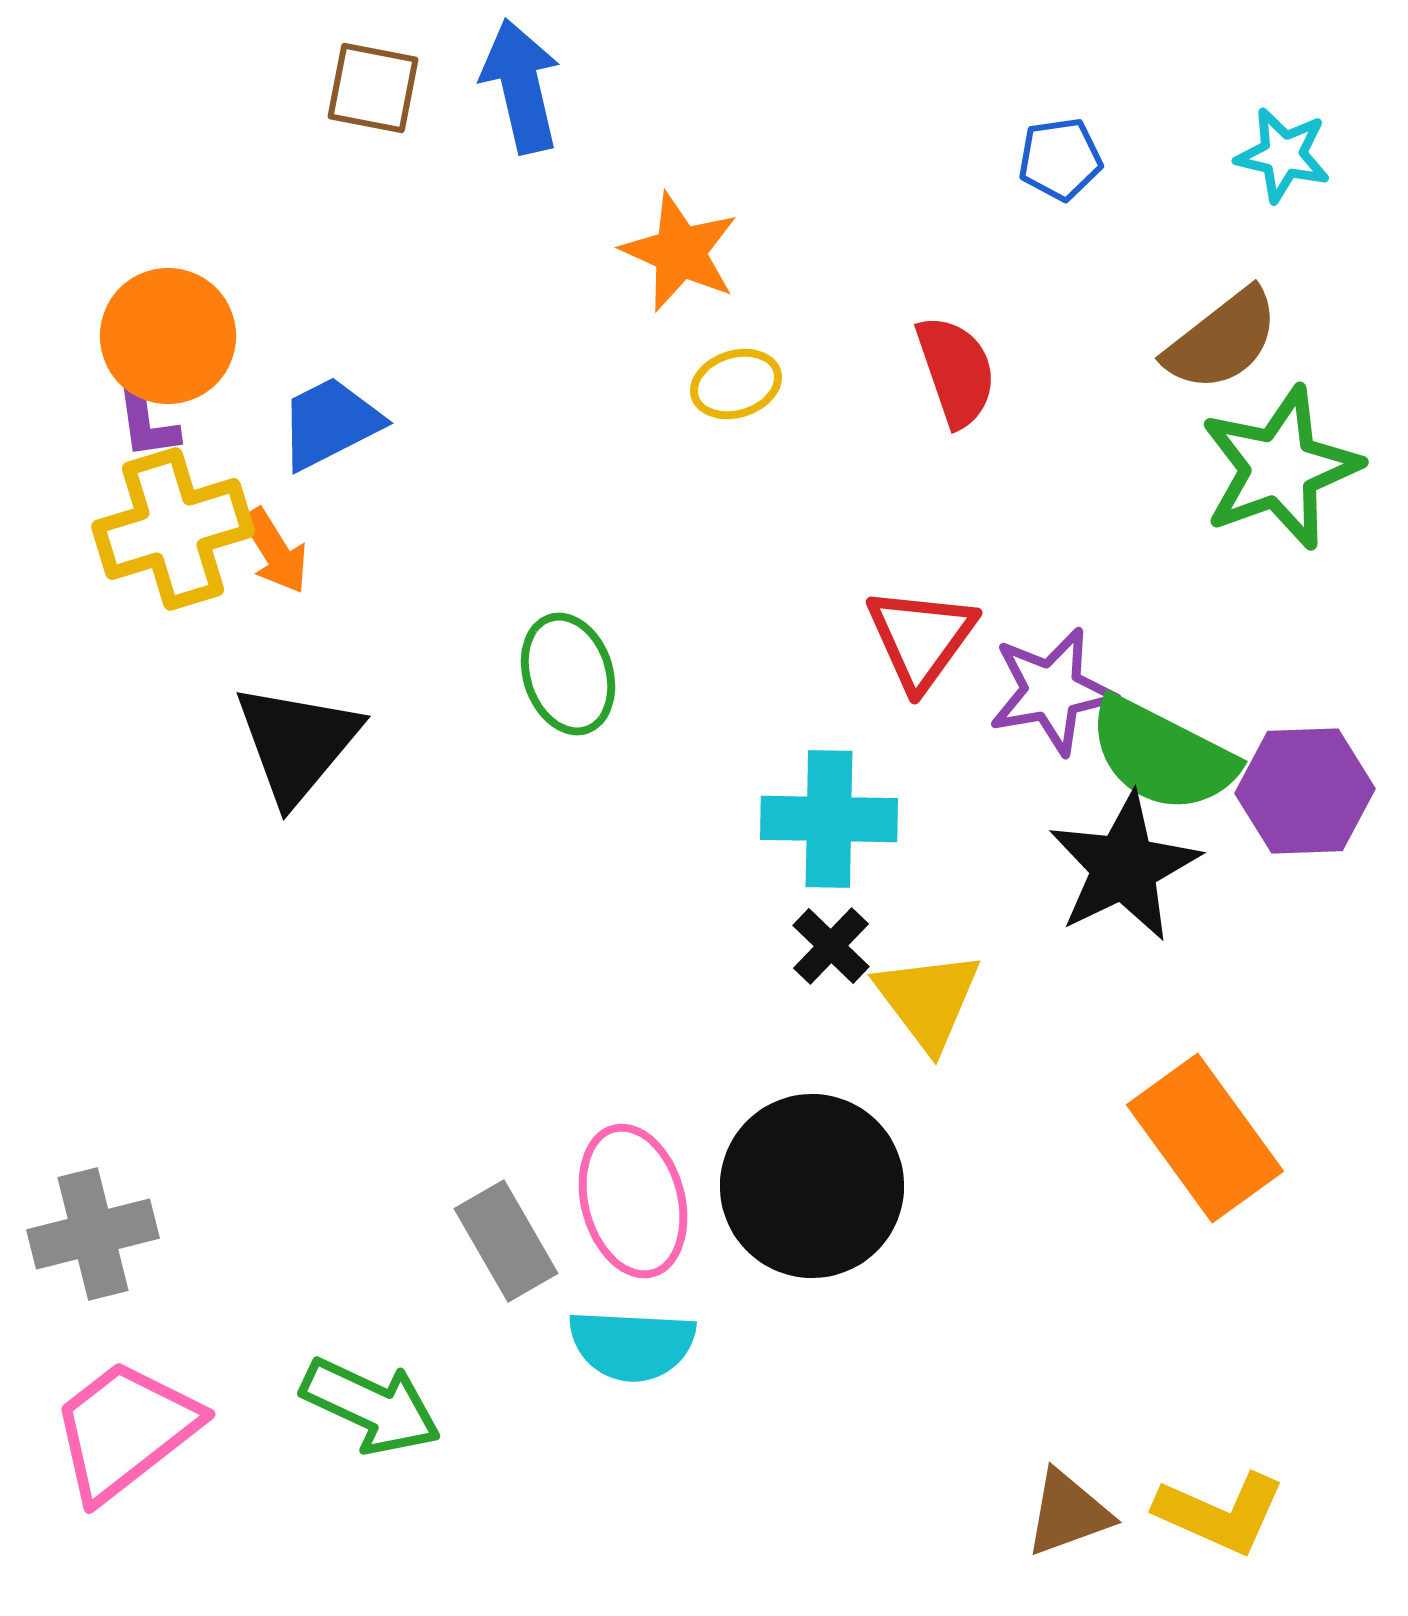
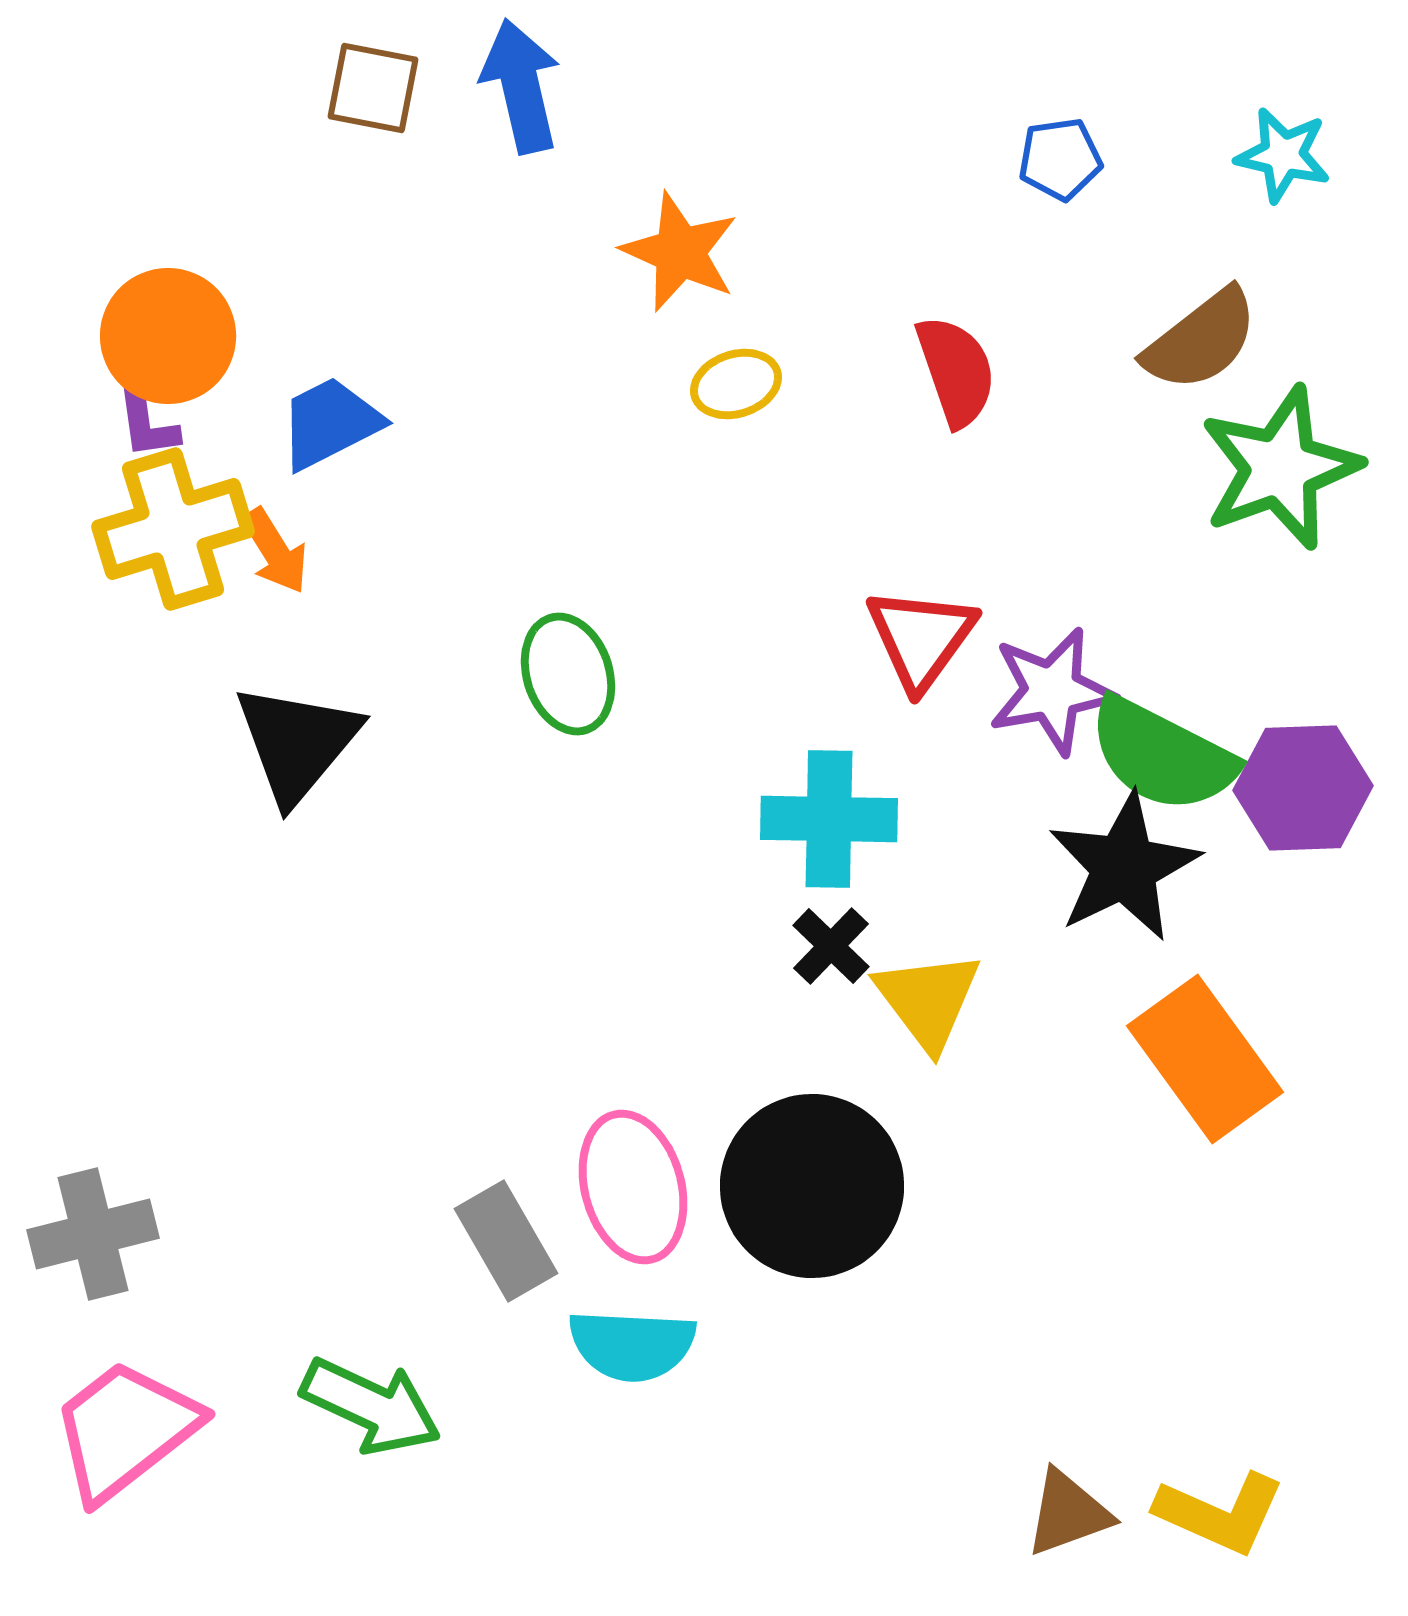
brown semicircle: moved 21 px left
purple hexagon: moved 2 px left, 3 px up
orange rectangle: moved 79 px up
pink ellipse: moved 14 px up
